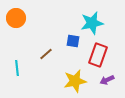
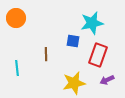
brown line: rotated 48 degrees counterclockwise
yellow star: moved 1 px left, 2 px down
